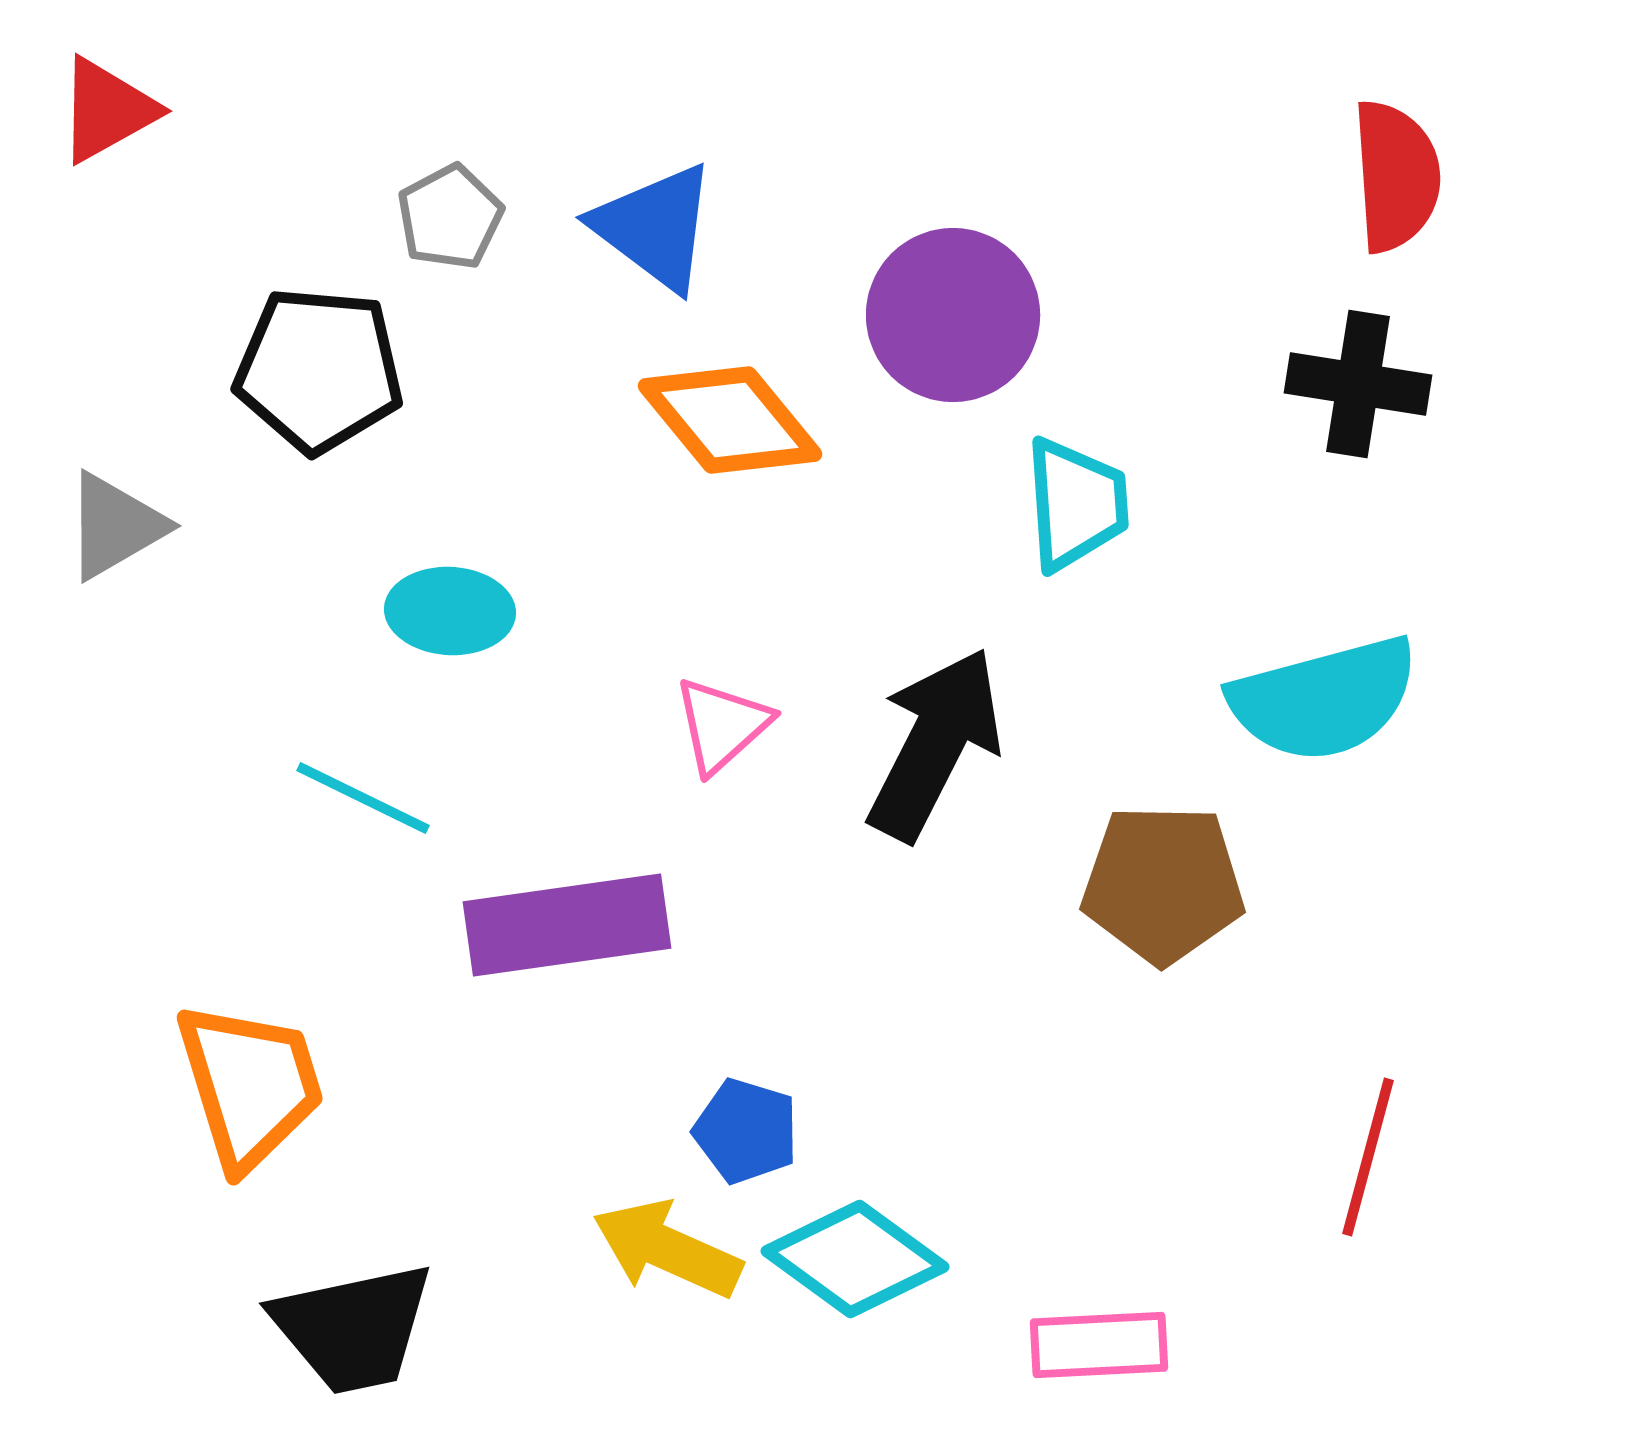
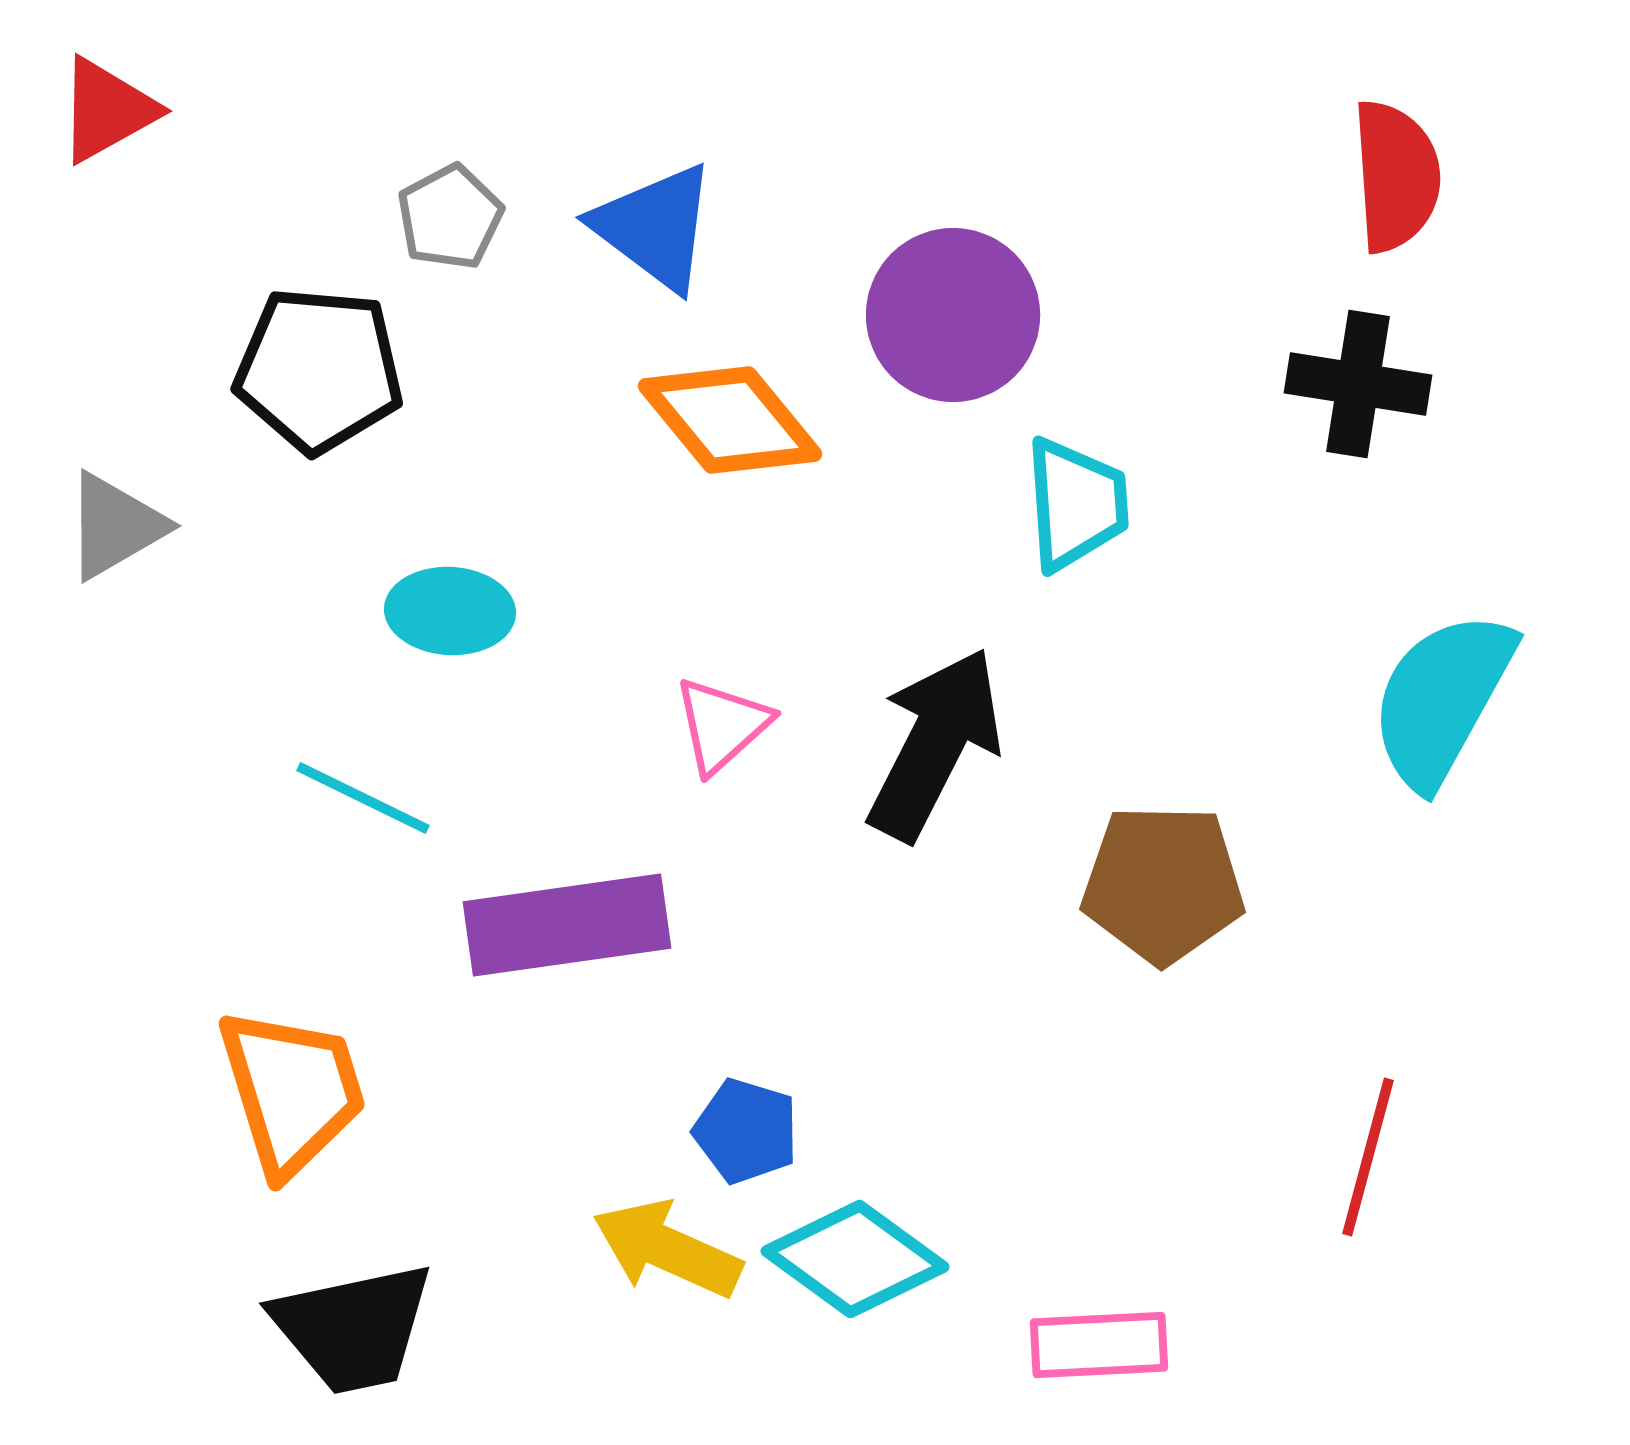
cyan semicircle: moved 118 px right; rotated 134 degrees clockwise
orange trapezoid: moved 42 px right, 6 px down
